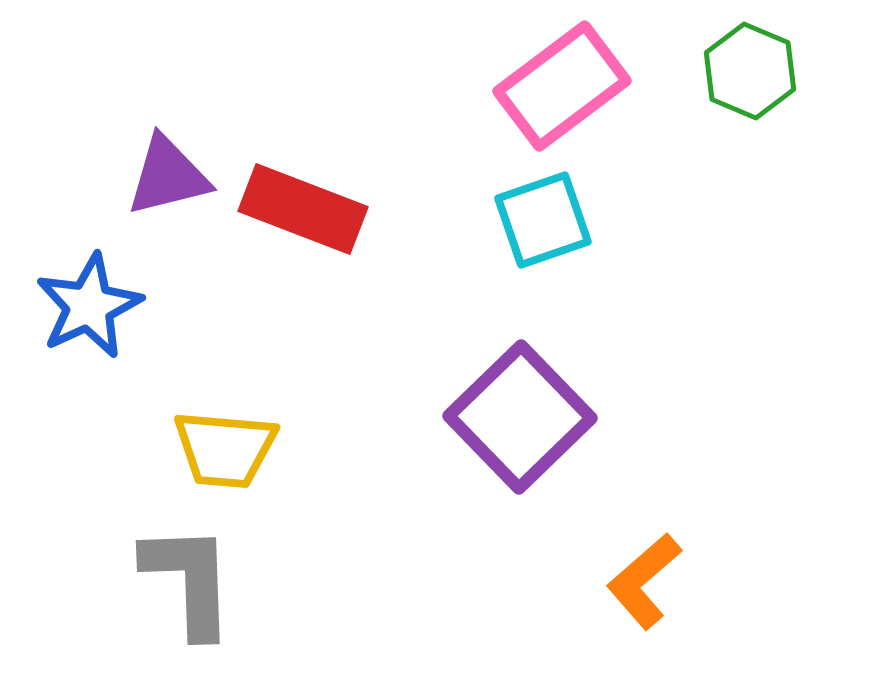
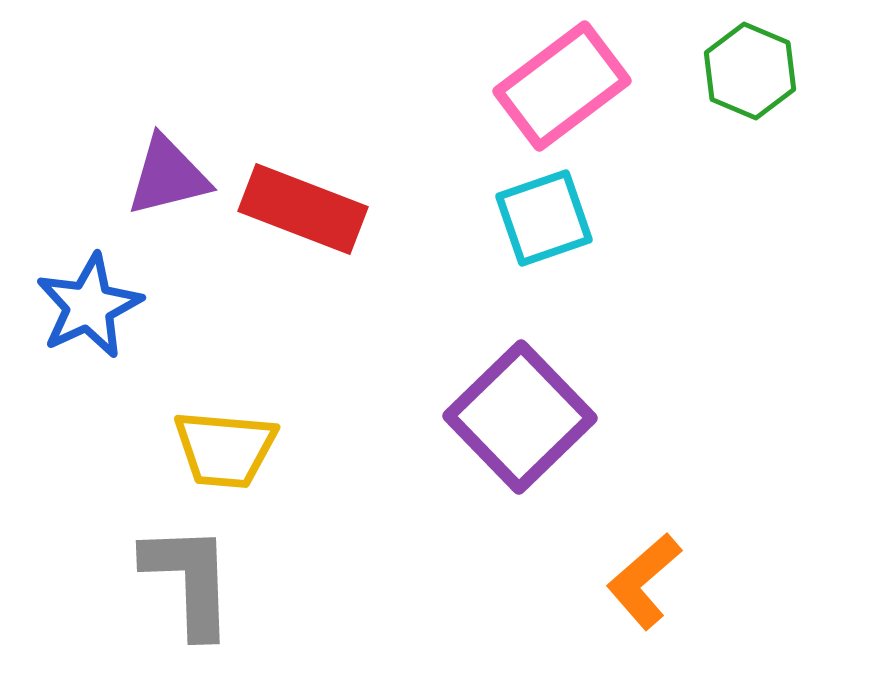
cyan square: moved 1 px right, 2 px up
